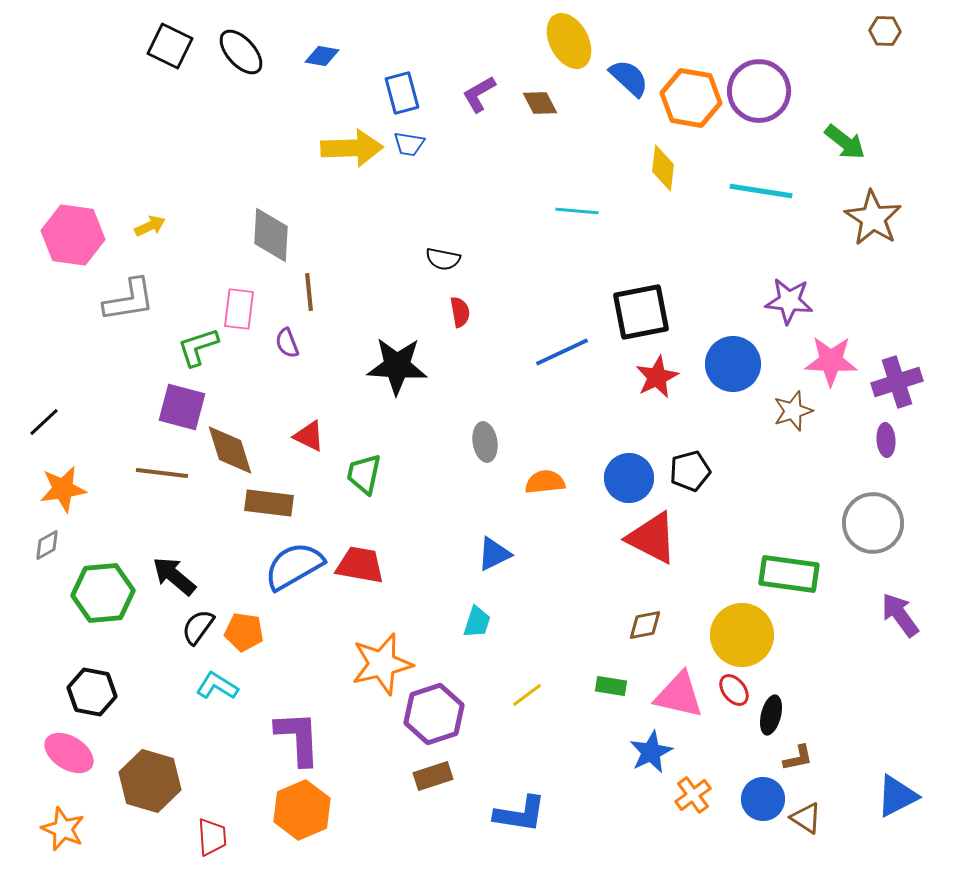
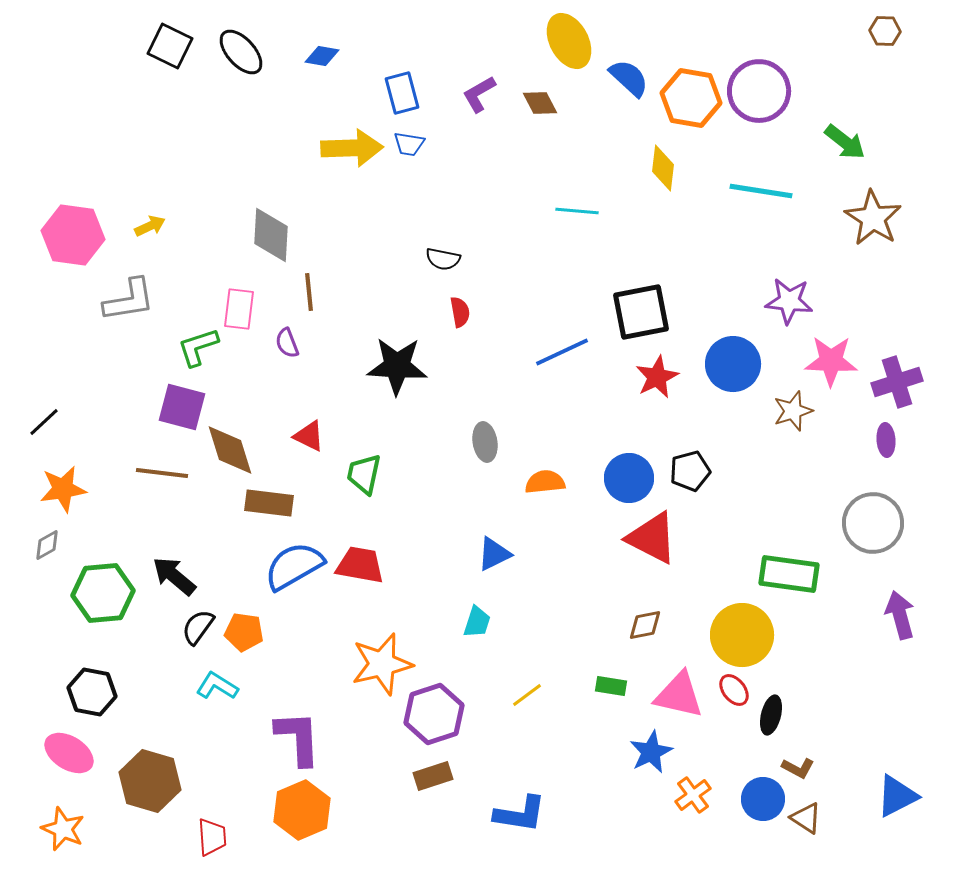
purple arrow at (900, 615): rotated 21 degrees clockwise
brown L-shape at (798, 758): moved 10 px down; rotated 40 degrees clockwise
